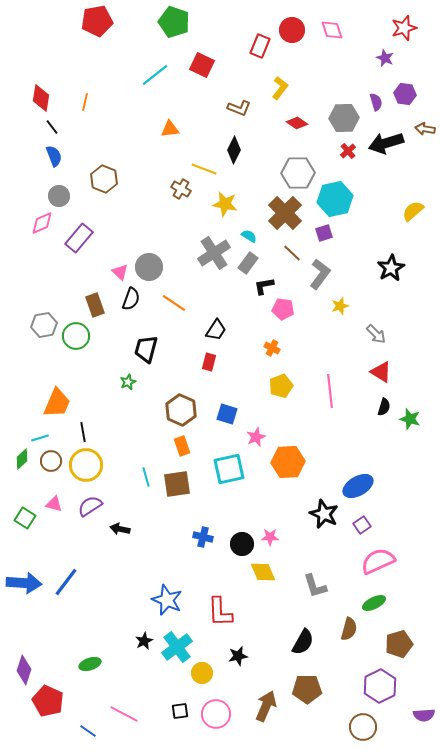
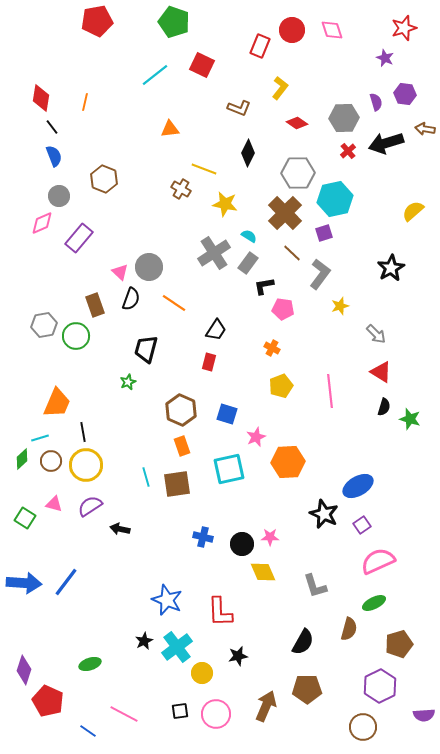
black diamond at (234, 150): moved 14 px right, 3 px down
